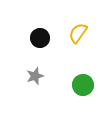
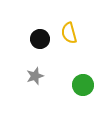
yellow semicircle: moved 9 px left; rotated 50 degrees counterclockwise
black circle: moved 1 px down
